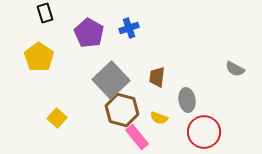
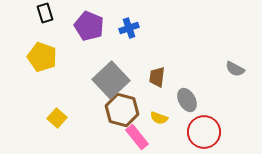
purple pentagon: moved 7 px up; rotated 8 degrees counterclockwise
yellow pentagon: moved 3 px right; rotated 16 degrees counterclockwise
gray ellipse: rotated 20 degrees counterclockwise
